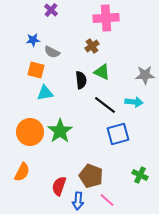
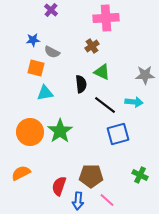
orange square: moved 2 px up
black semicircle: moved 4 px down
orange semicircle: moved 1 px left, 1 px down; rotated 144 degrees counterclockwise
brown pentagon: rotated 20 degrees counterclockwise
